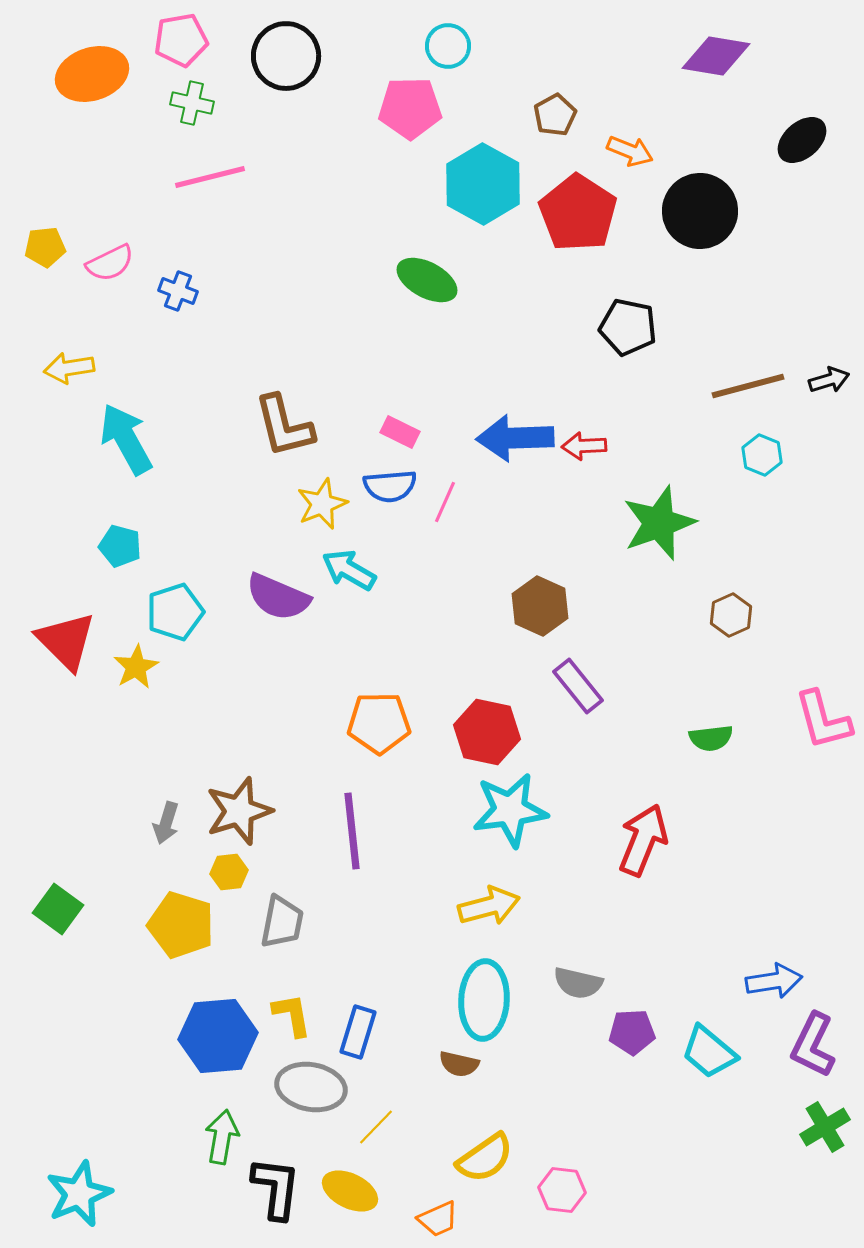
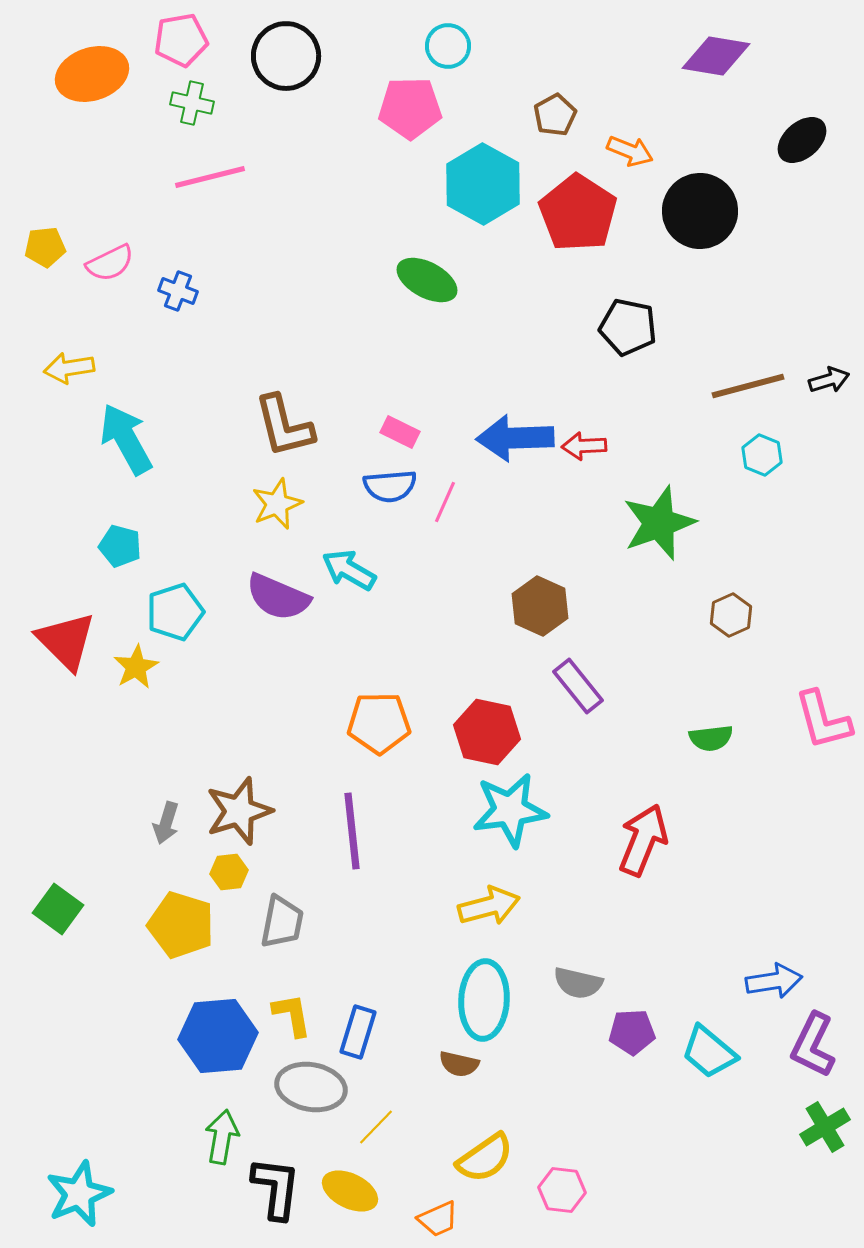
yellow star at (322, 504): moved 45 px left
